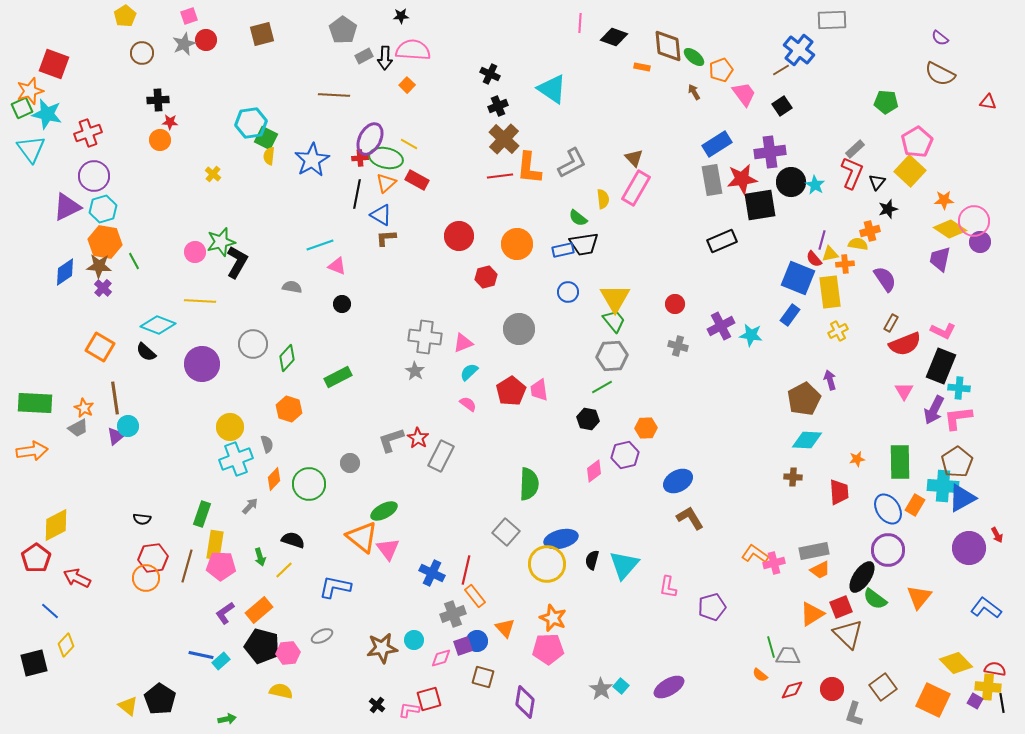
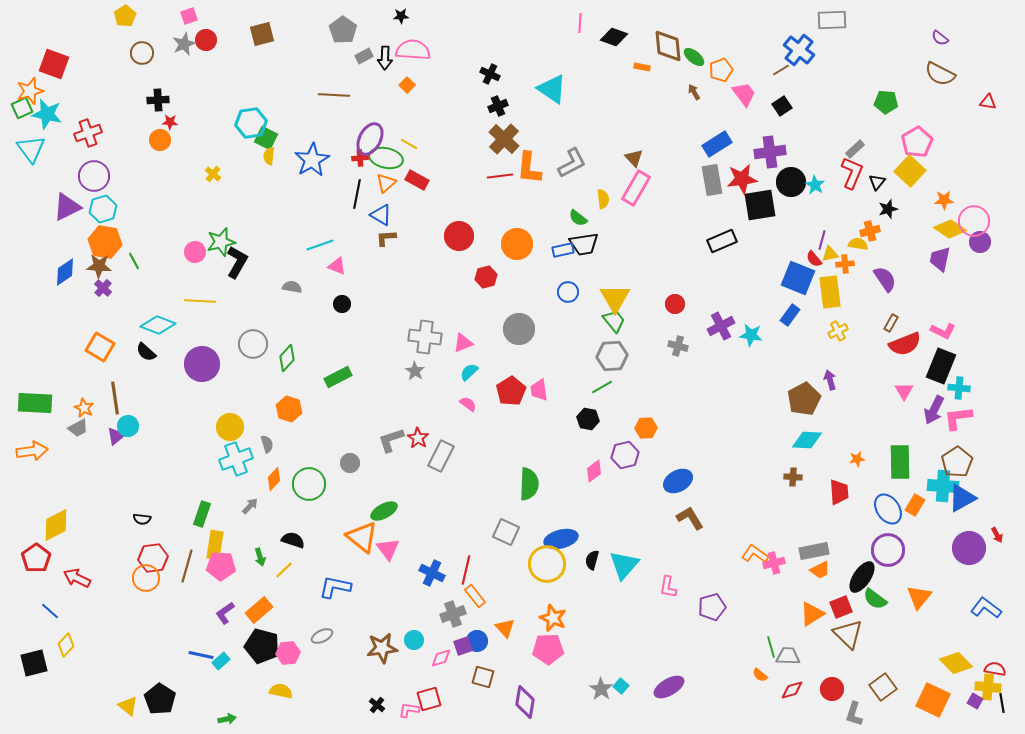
gray square at (506, 532): rotated 16 degrees counterclockwise
